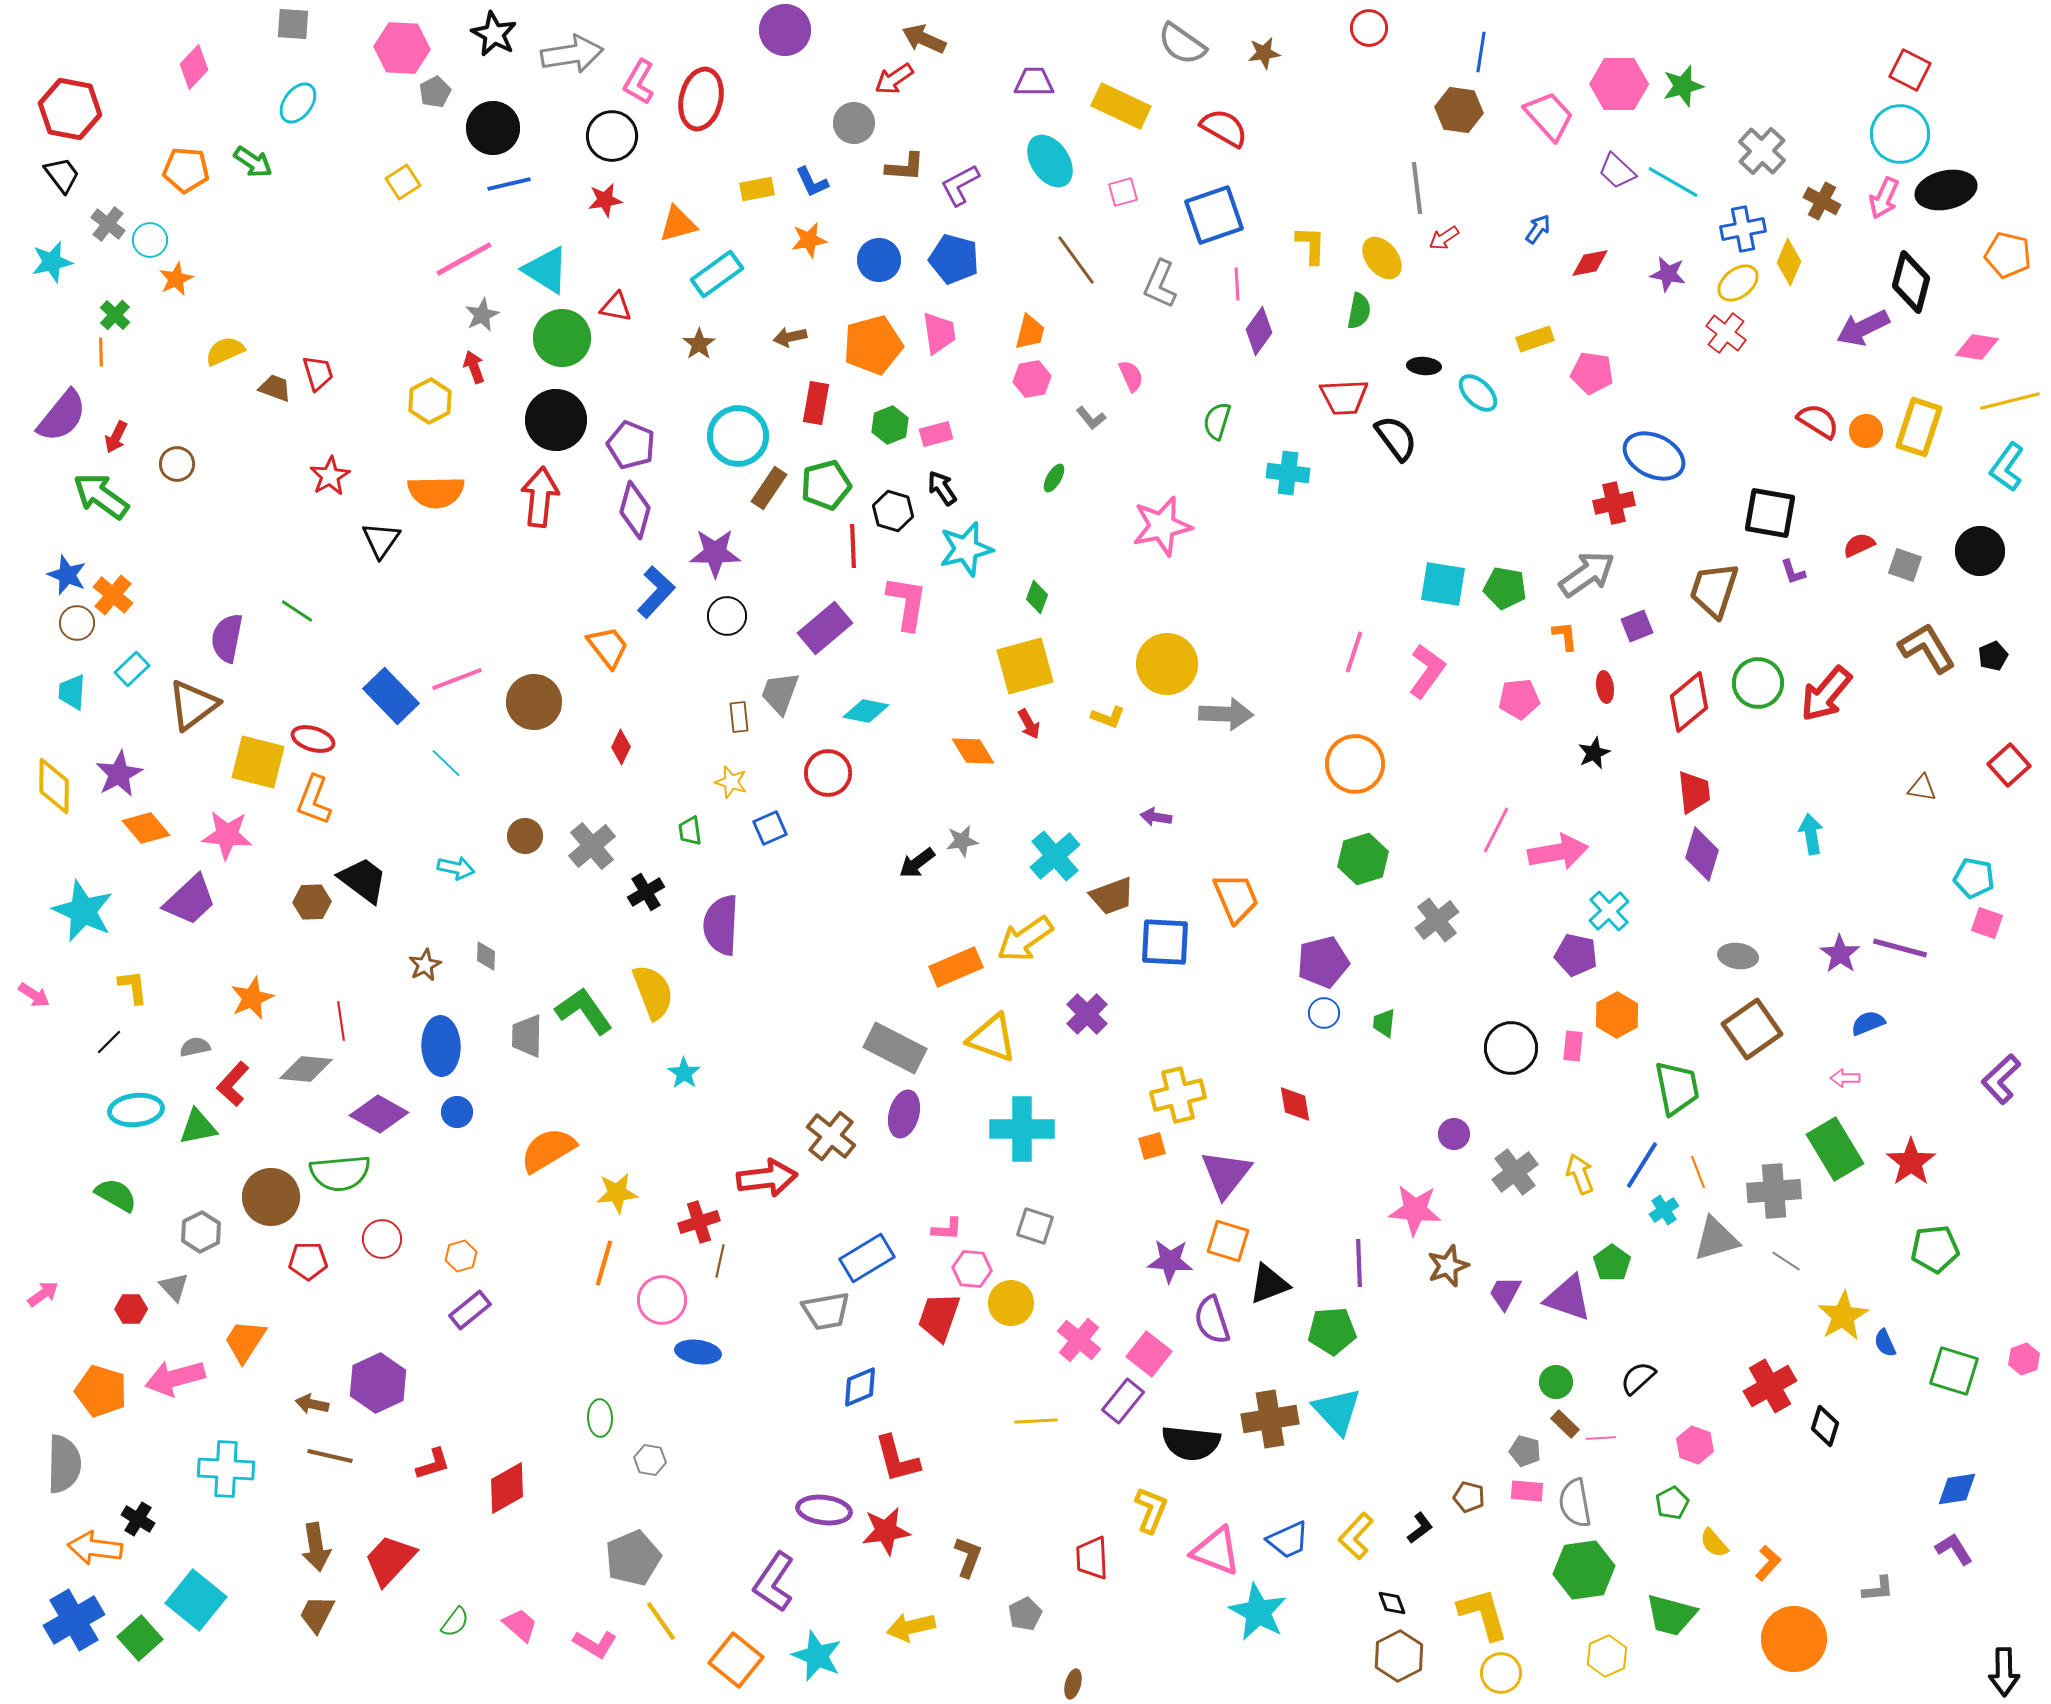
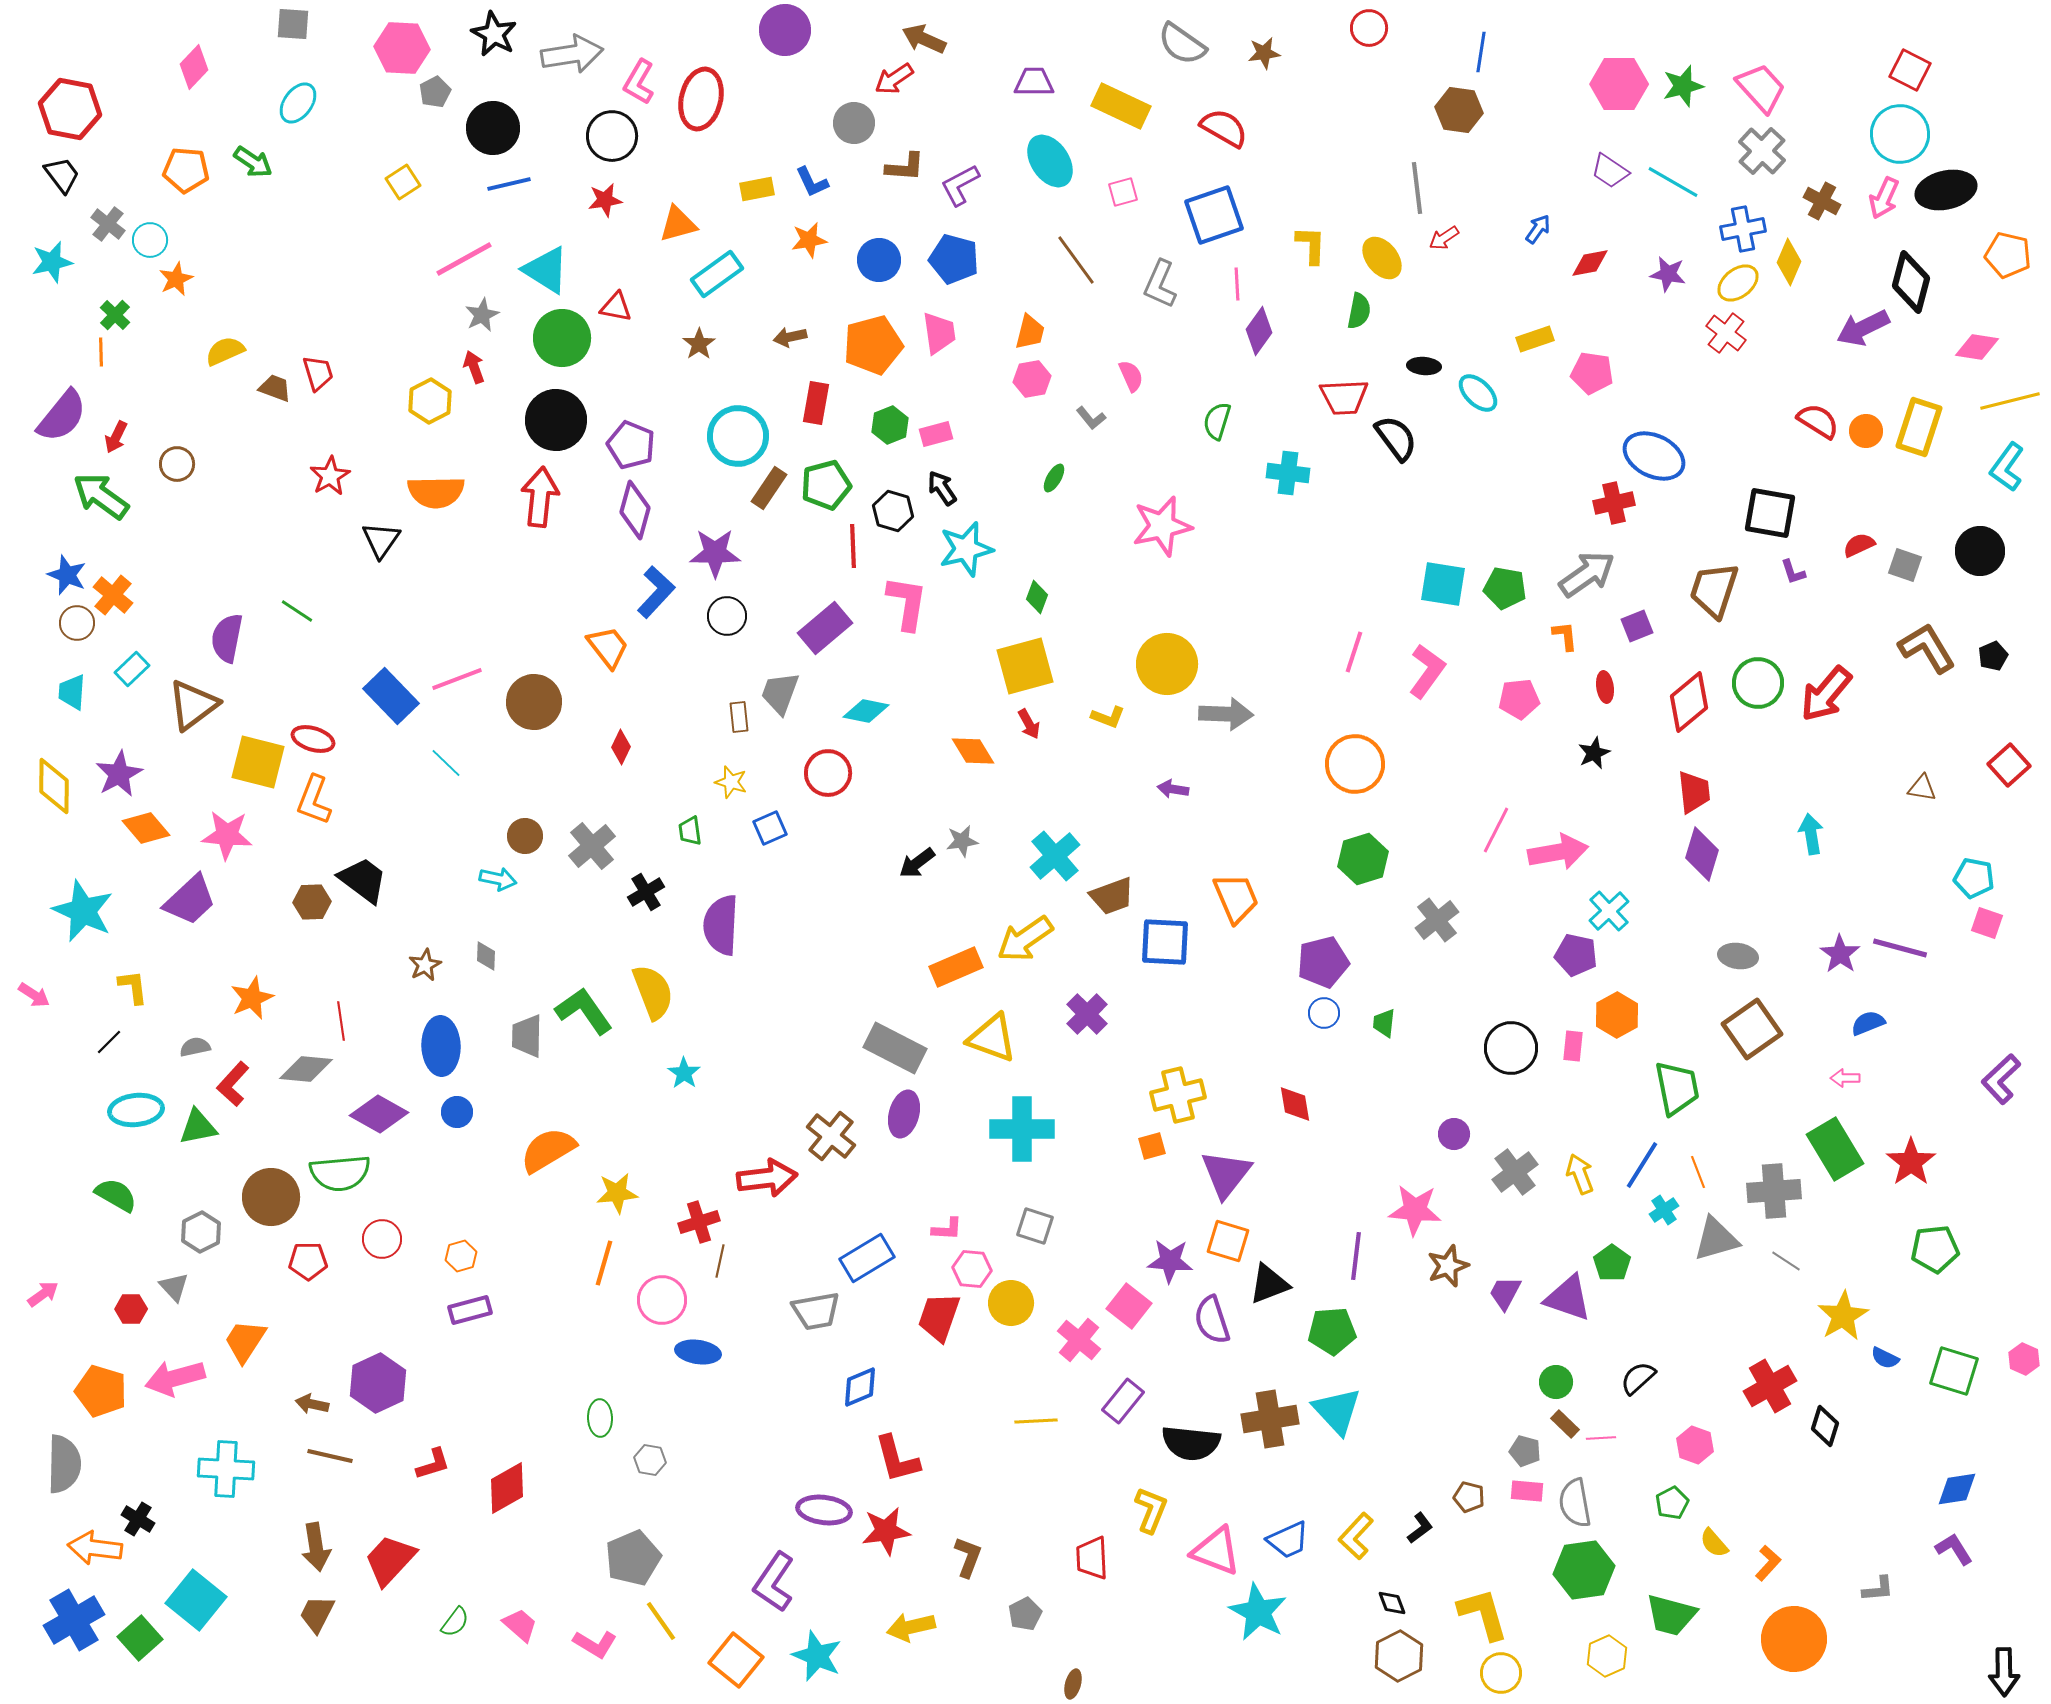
pink trapezoid at (1549, 116): moved 212 px right, 28 px up
purple trapezoid at (1617, 171): moved 7 px left; rotated 9 degrees counterclockwise
purple arrow at (1156, 817): moved 17 px right, 28 px up
cyan arrow at (456, 868): moved 42 px right, 11 px down
purple line at (1359, 1263): moved 3 px left, 7 px up; rotated 9 degrees clockwise
purple rectangle at (470, 1310): rotated 24 degrees clockwise
gray trapezoid at (826, 1311): moved 10 px left
blue semicircle at (1885, 1343): moved 15 px down; rotated 40 degrees counterclockwise
pink square at (1149, 1354): moved 20 px left, 48 px up
pink hexagon at (2024, 1359): rotated 16 degrees counterclockwise
